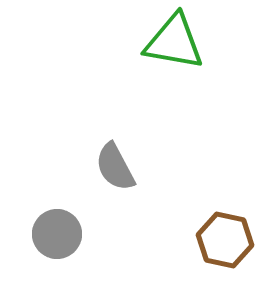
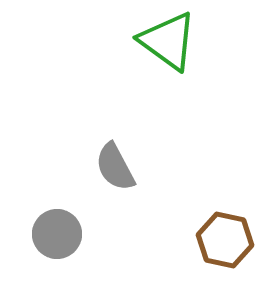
green triangle: moved 6 px left, 1 px up; rotated 26 degrees clockwise
